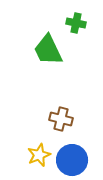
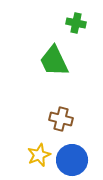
green trapezoid: moved 6 px right, 11 px down
